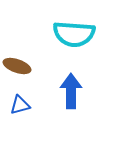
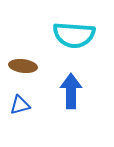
cyan semicircle: moved 1 px down
brown ellipse: moved 6 px right; rotated 12 degrees counterclockwise
